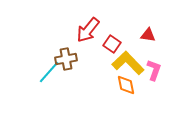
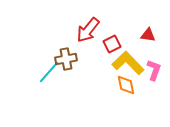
red square: rotated 30 degrees clockwise
